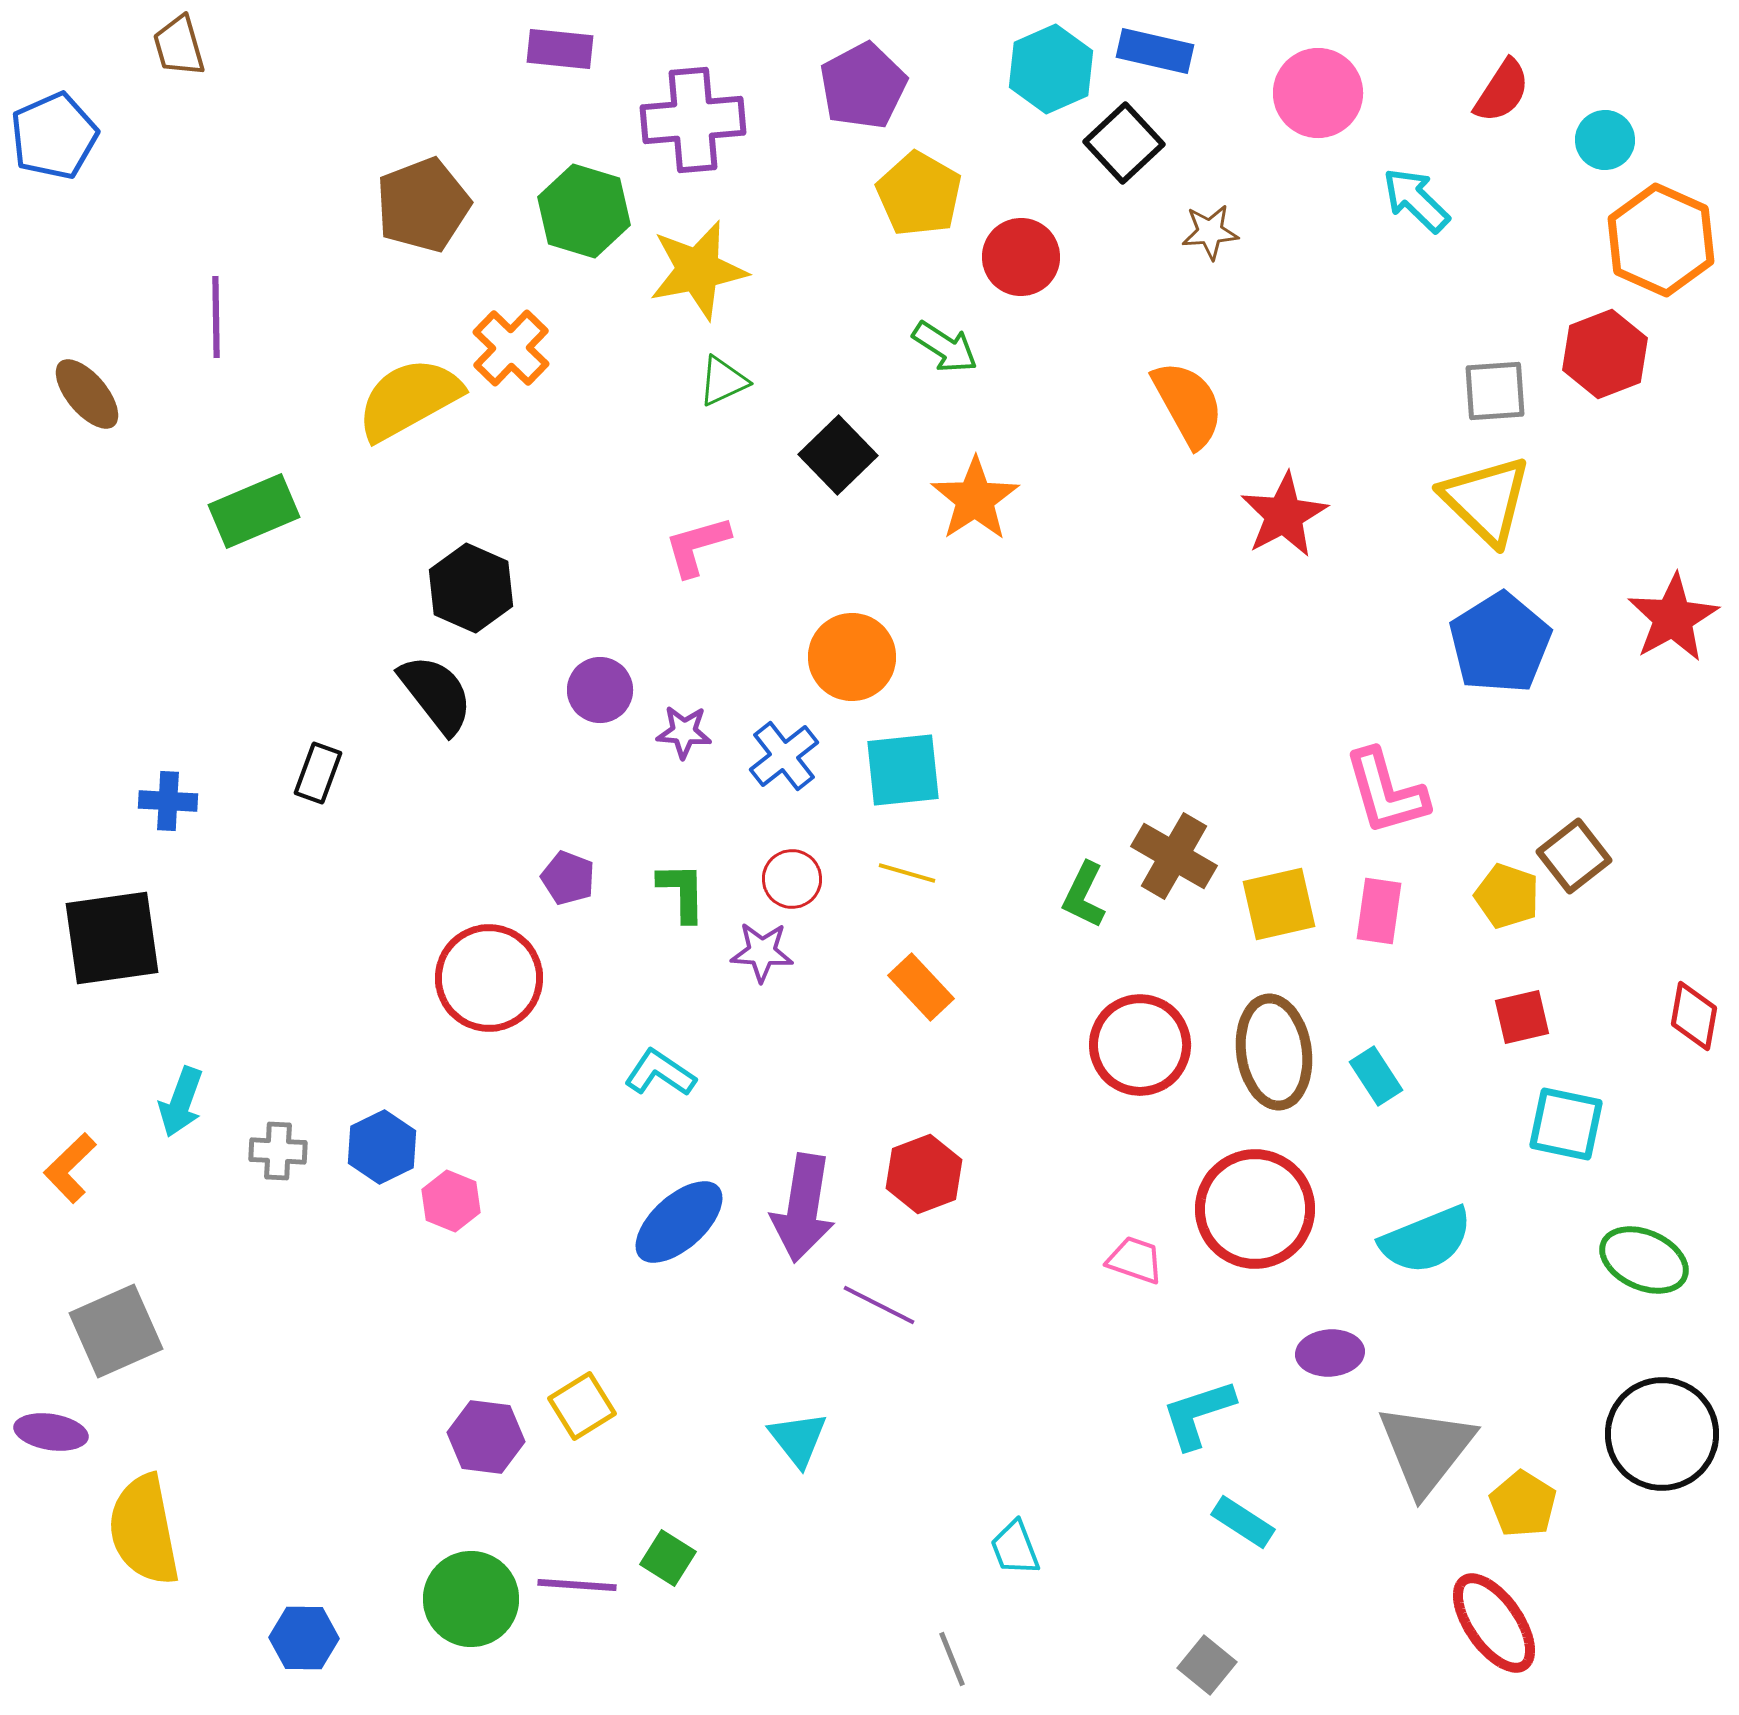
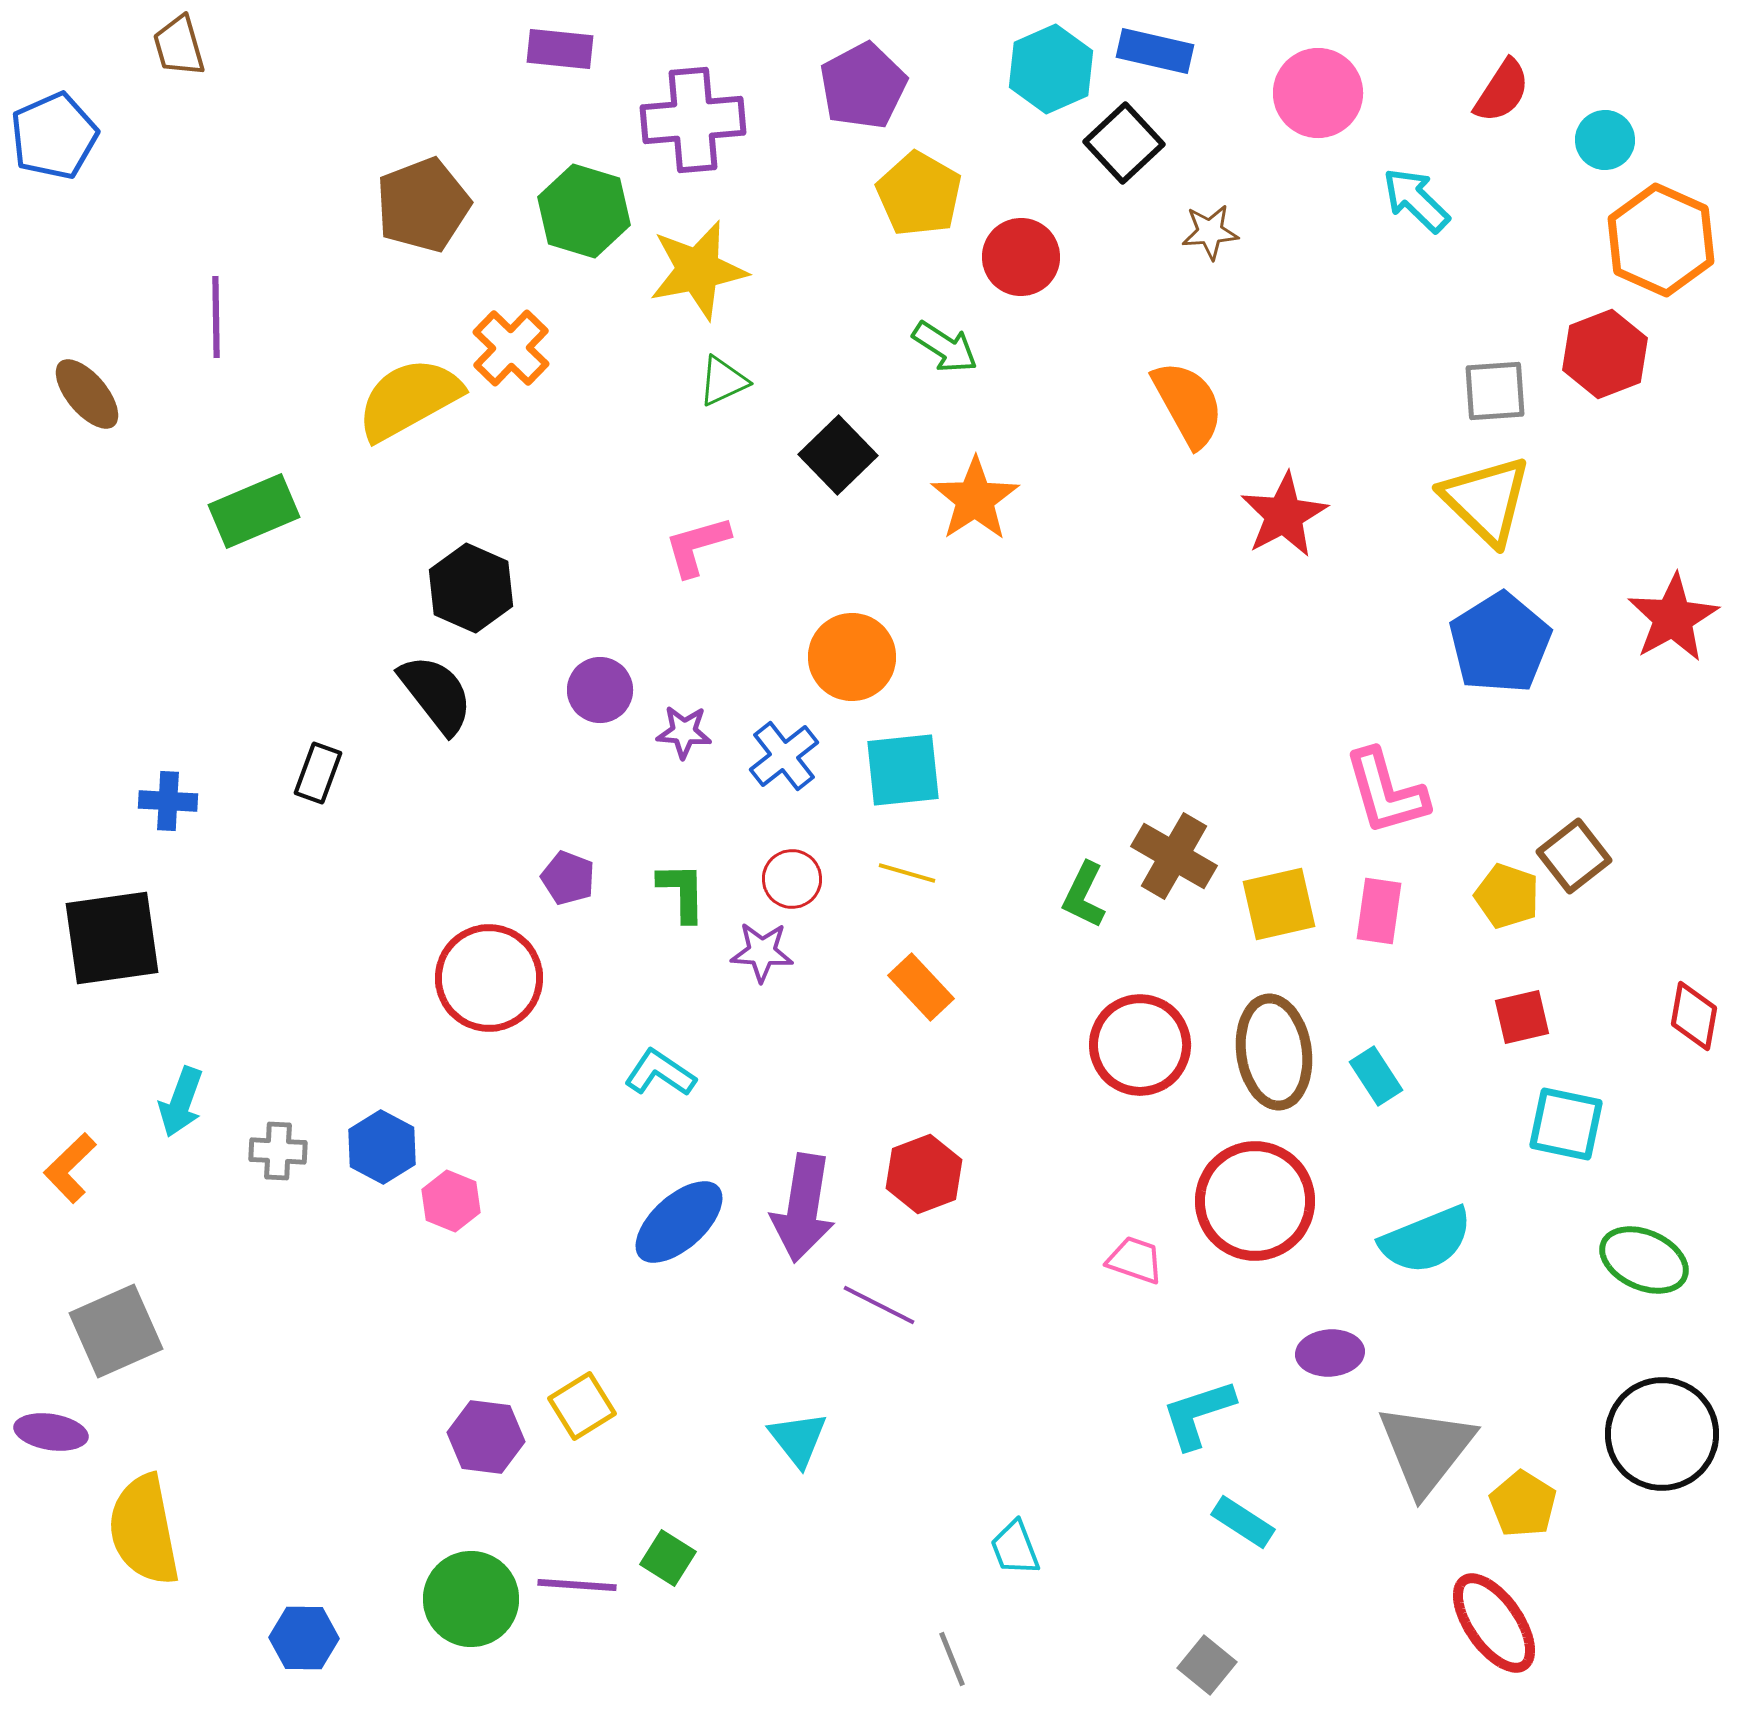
blue hexagon at (382, 1147): rotated 6 degrees counterclockwise
red circle at (1255, 1209): moved 8 px up
